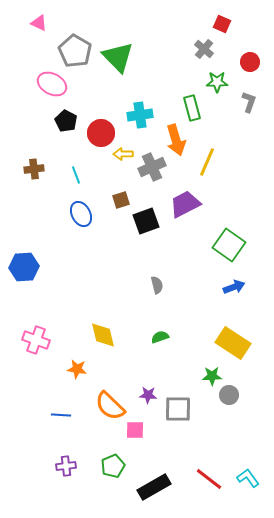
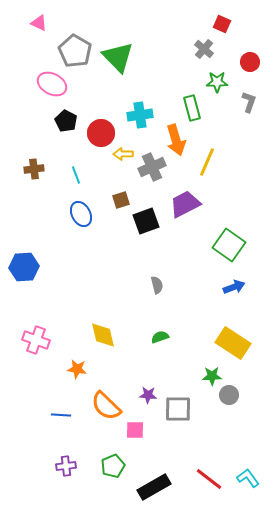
orange semicircle at (110, 406): moved 4 px left
